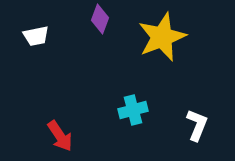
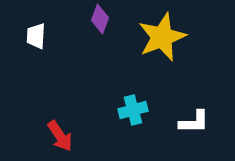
white trapezoid: rotated 104 degrees clockwise
white L-shape: moved 3 px left, 3 px up; rotated 68 degrees clockwise
